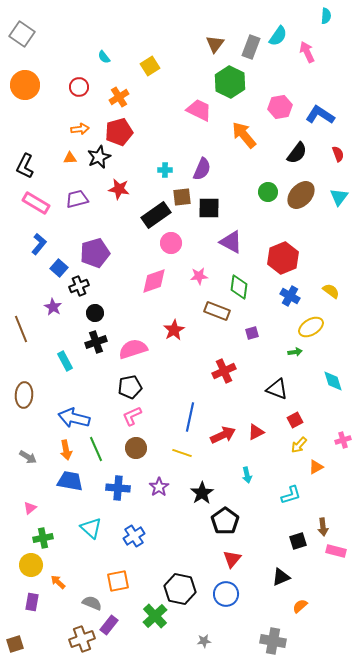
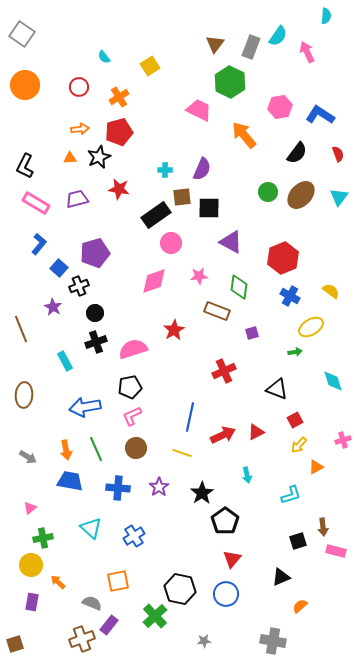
blue arrow at (74, 418): moved 11 px right, 11 px up; rotated 24 degrees counterclockwise
